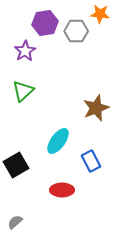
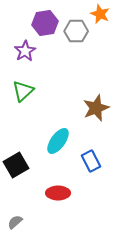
orange star: rotated 18 degrees clockwise
red ellipse: moved 4 px left, 3 px down
